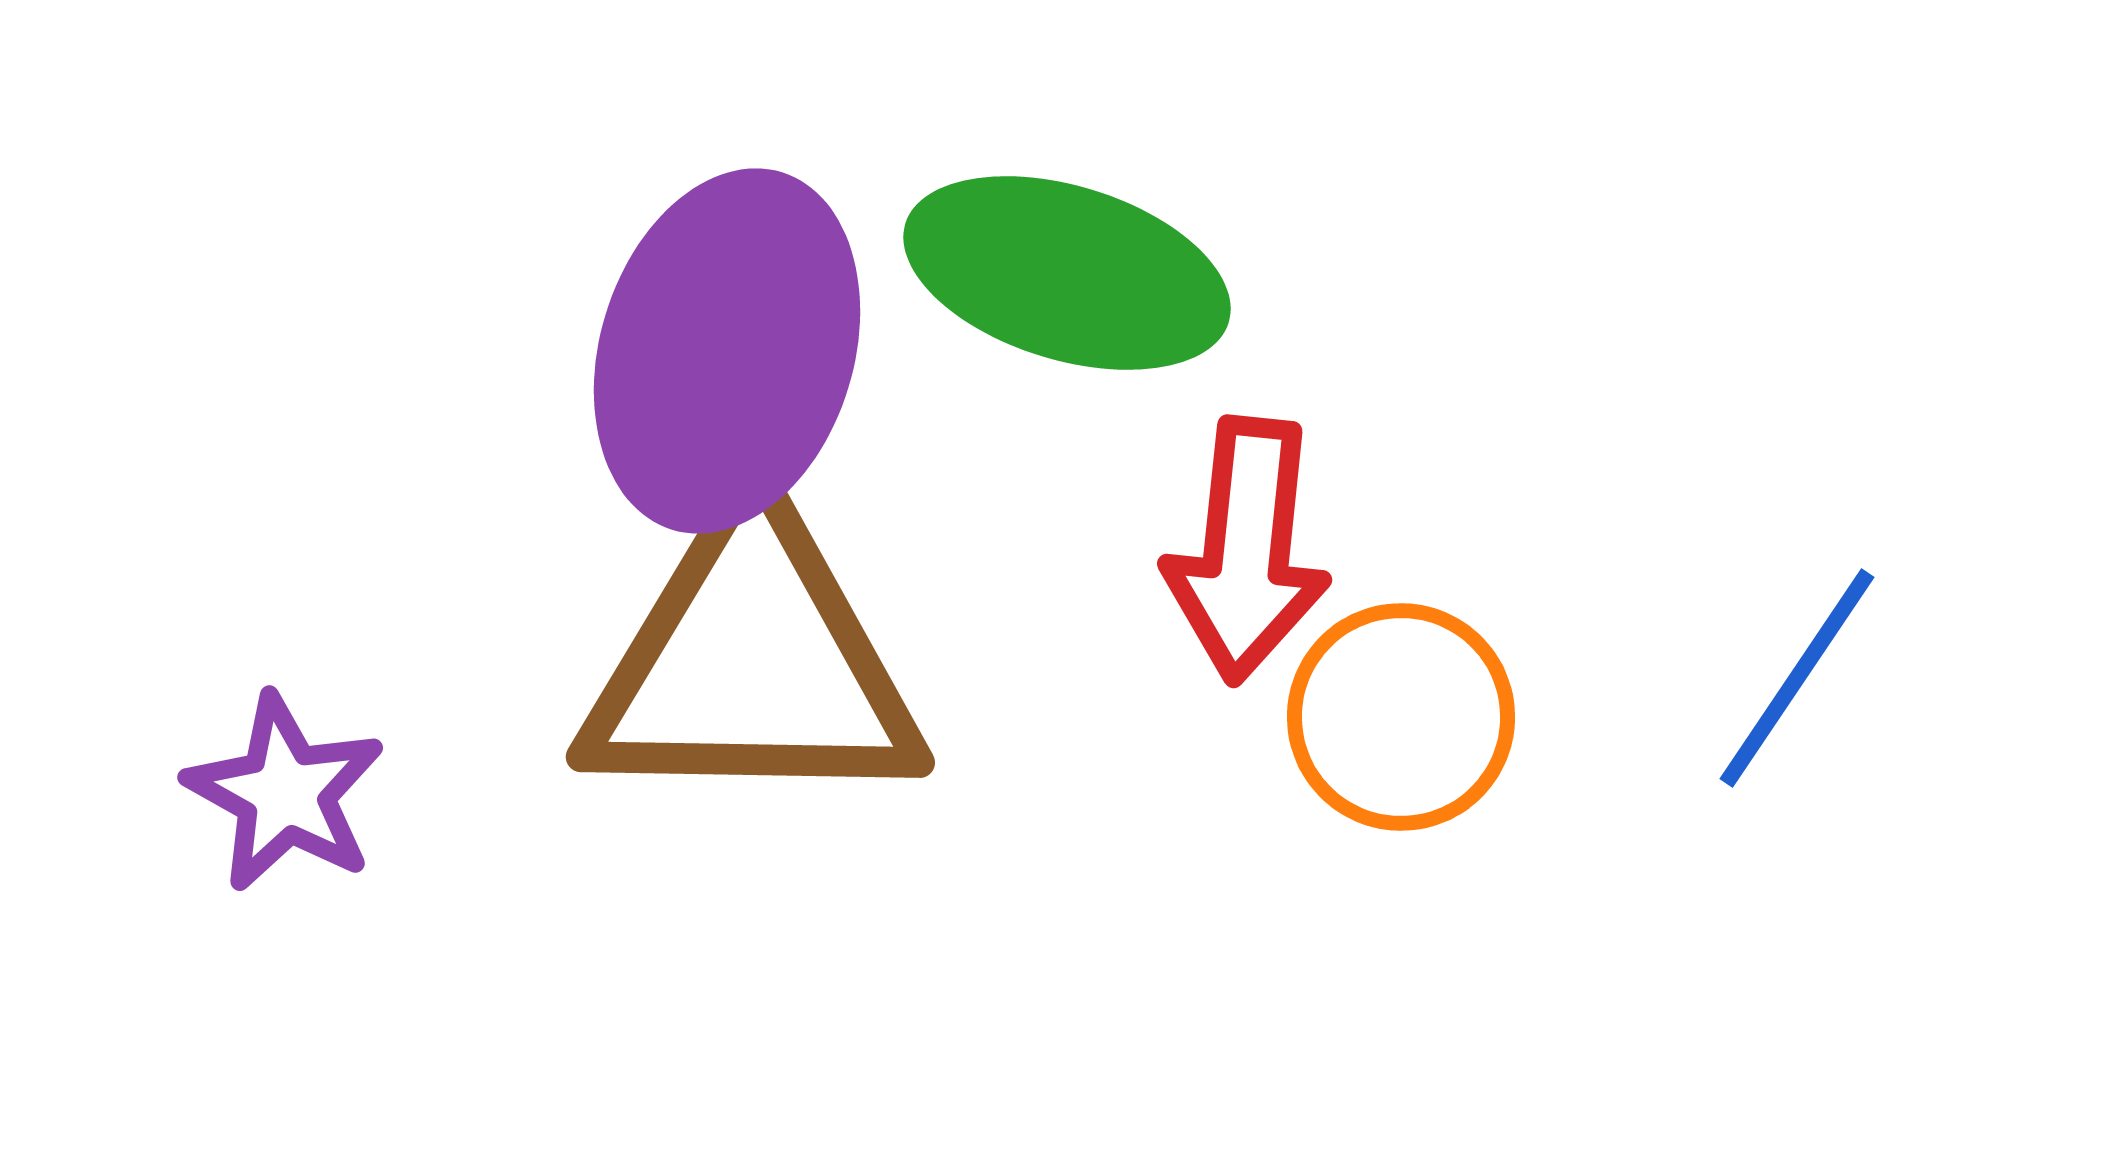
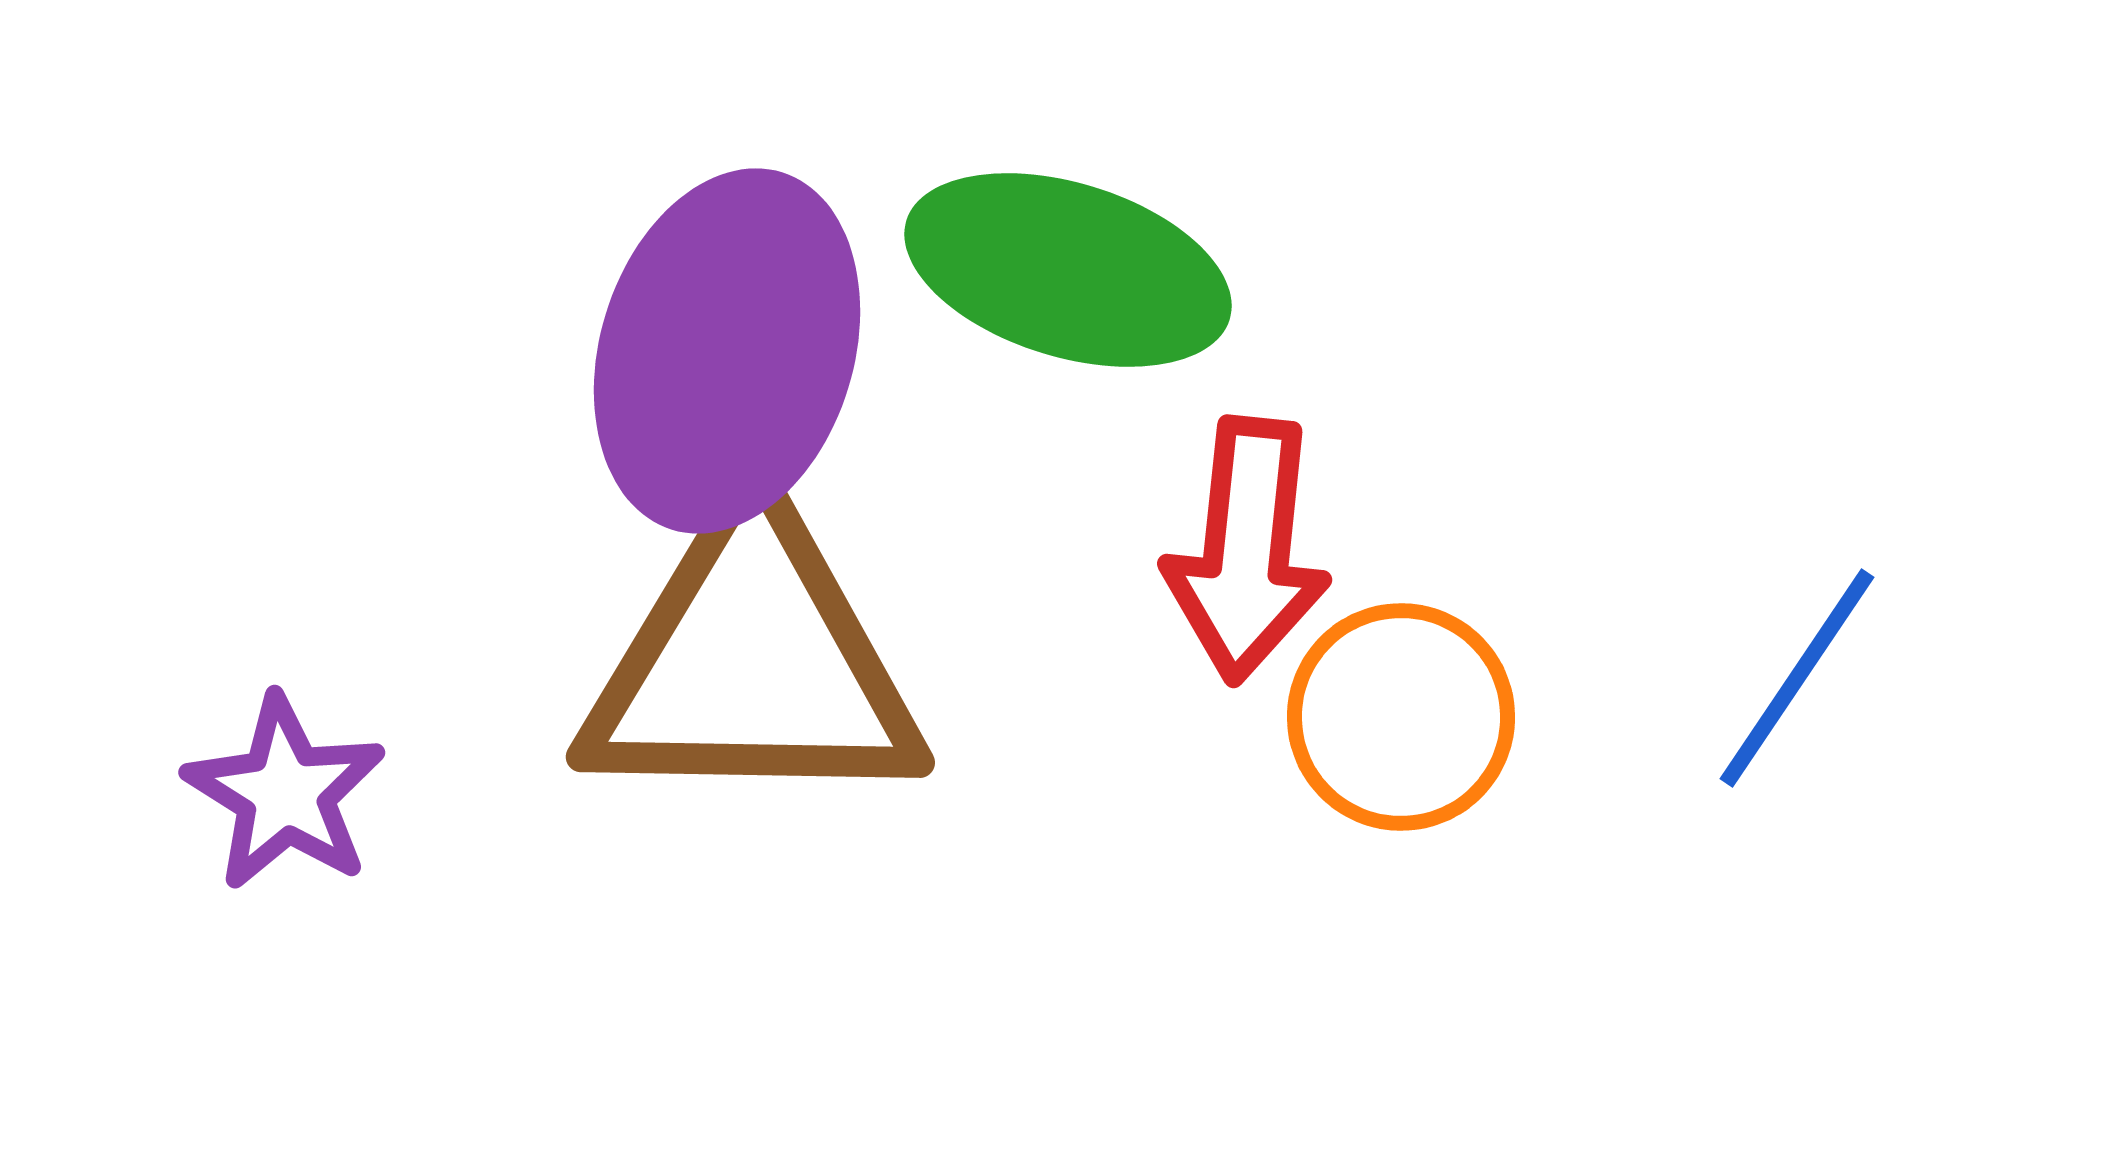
green ellipse: moved 1 px right, 3 px up
purple star: rotated 3 degrees clockwise
